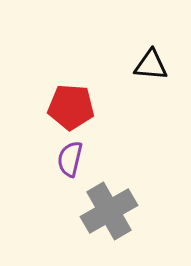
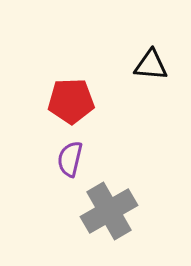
red pentagon: moved 6 px up; rotated 6 degrees counterclockwise
